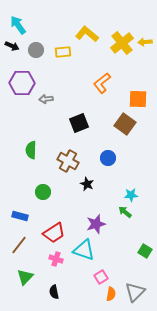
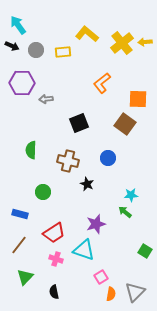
brown cross: rotated 15 degrees counterclockwise
blue rectangle: moved 2 px up
